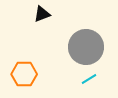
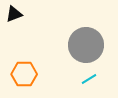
black triangle: moved 28 px left
gray circle: moved 2 px up
